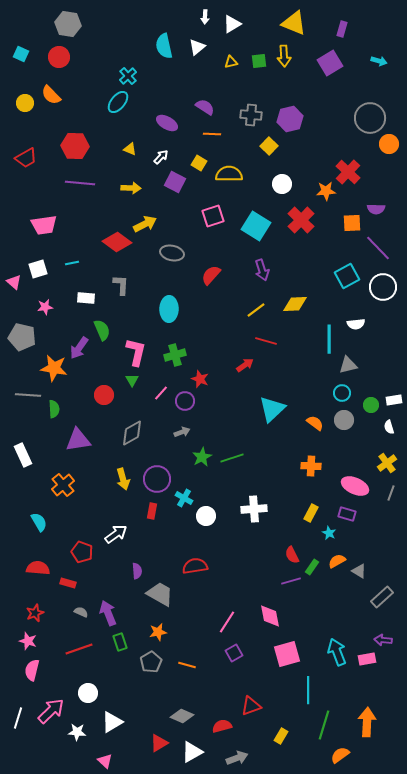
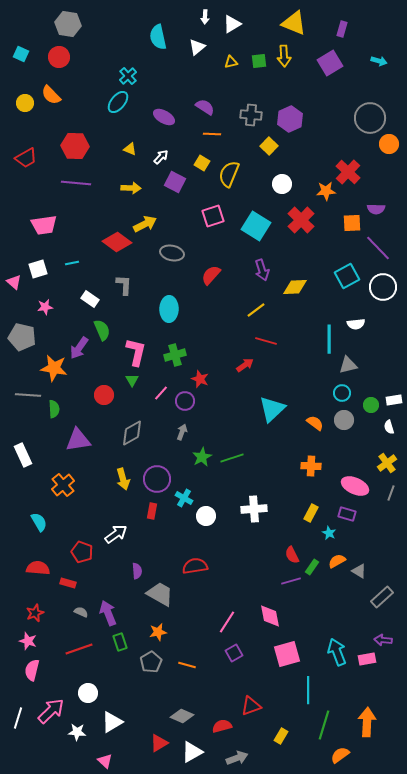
cyan semicircle at (164, 46): moved 6 px left, 9 px up
purple hexagon at (290, 119): rotated 10 degrees counterclockwise
purple ellipse at (167, 123): moved 3 px left, 6 px up
yellow square at (199, 163): moved 3 px right
yellow semicircle at (229, 174): rotated 68 degrees counterclockwise
purple line at (80, 183): moved 4 px left
gray L-shape at (121, 285): moved 3 px right
white rectangle at (86, 298): moved 4 px right, 1 px down; rotated 30 degrees clockwise
yellow diamond at (295, 304): moved 17 px up
gray arrow at (182, 432): rotated 49 degrees counterclockwise
